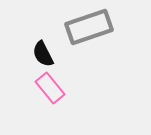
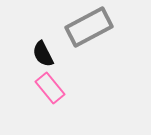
gray rectangle: rotated 9 degrees counterclockwise
